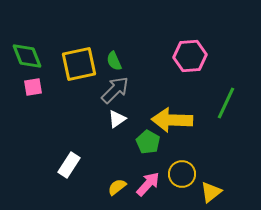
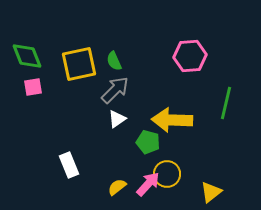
green line: rotated 12 degrees counterclockwise
green pentagon: rotated 15 degrees counterclockwise
white rectangle: rotated 55 degrees counterclockwise
yellow circle: moved 15 px left
